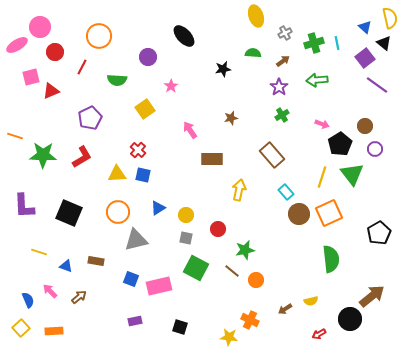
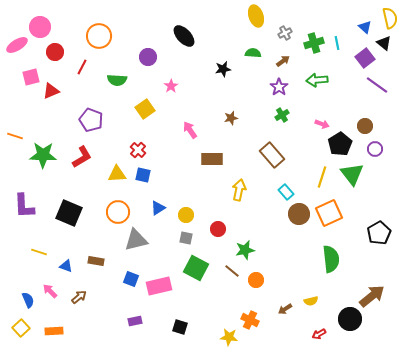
purple pentagon at (90, 118): moved 1 px right, 2 px down; rotated 25 degrees counterclockwise
